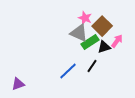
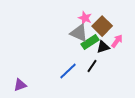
black triangle: moved 1 px left
purple triangle: moved 2 px right, 1 px down
